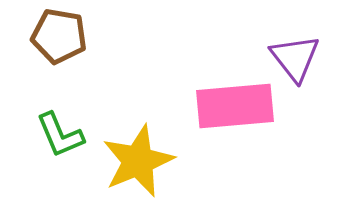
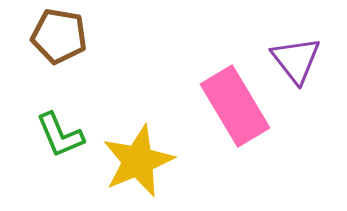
purple triangle: moved 1 px right, 2 px down
pink rectangle: rotated 64 degrees clockwise
